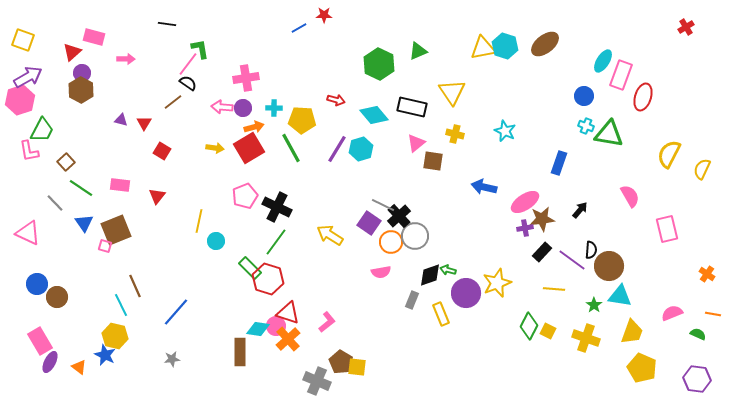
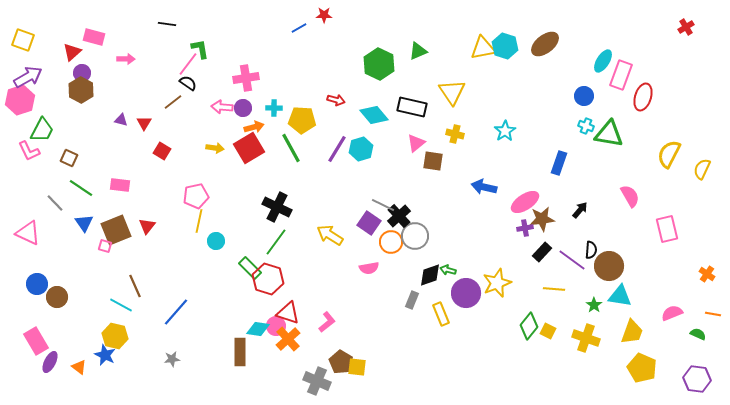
cyan star at (505, 131): rotated 15 degrees clockwise
pink L-shape at (29, 151): rotated 15 degrees counterclockwise
brown square at (66, 162): moved 3 px right, 4 px up; rotated 24 degrees counterclockwise
red triangle at (157, 196): moved 10 px left, 30 px down
pink pentagon at (245, 196): moved 49 px left; rotated 10 degrees clockwise
pink semicircle at (381, 272): moved 12 px left, 4 px up
cyan line at (121, 305): rotated 35 degrees counterclockwise
green diamond at (529, 326): rotated 12 degrees clockwise
pink rectangle at (40, 341): moved 4 px left
